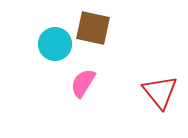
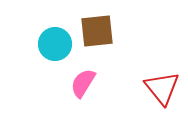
brown square: moved 4 px right, 3 px down; rotated 18 degrees counterclockwise
red triangle: moved 2 px right, 4 px up
